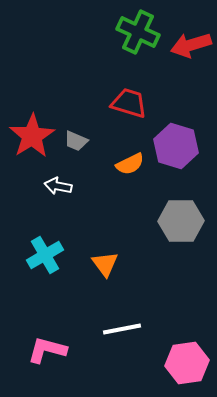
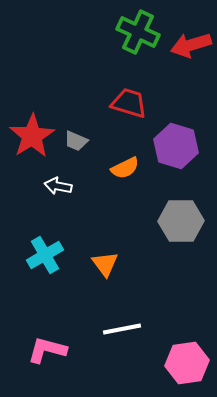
orange semicircle: moved 5 px left, 4 px down
